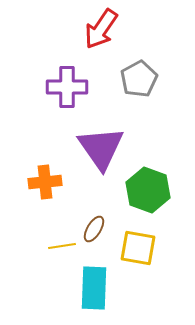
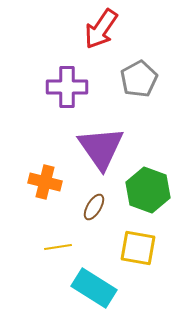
orange cross: rotated 20 degrees clockwise
brown ellipse: moved 22 px up
yellow line: moved 4 px left, 1 px down
cyan rectangle: rotated 60 degrees counterclockwise
